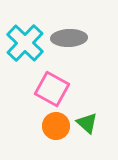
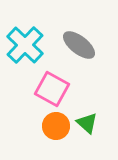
gray ellipse: moved 10 px right, 7 px down; rotated 40 degrees clockwise
cyan cross: moved 2 px down
